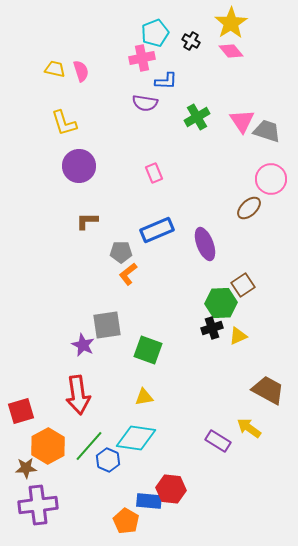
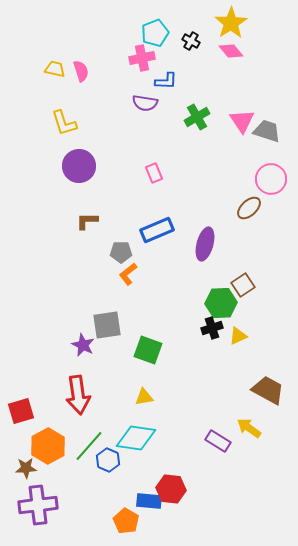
purple ellipse at (205, 244): rotated 36 degrees clockwise
